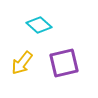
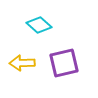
yellow arrow: rotated 50 degrees clockwise
